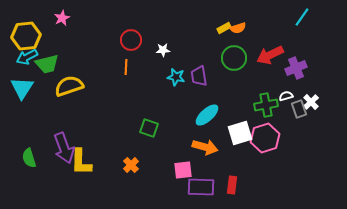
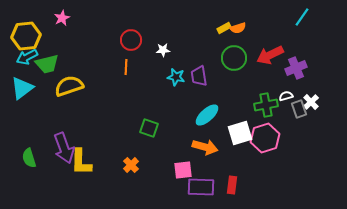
cyan triangle: rotated 20 degrees clockwise
